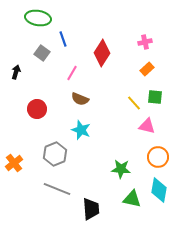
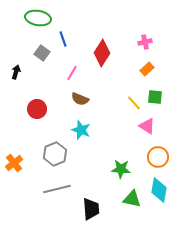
pink triangle: rotated 18 degrees clockwise
gray line: rotated 36 degrees counterclockwise
